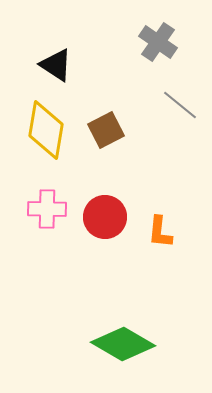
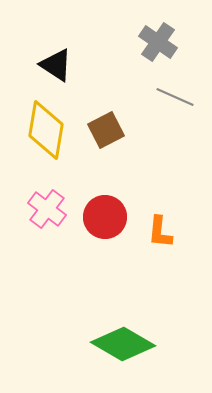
gray line: moved 5 px left, 8 px up; rotated 15 degrees counterclockwise
pink cross: rotated 36 degrees clockwise
